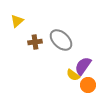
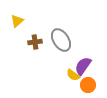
gray ellipse: rotated 15 degrees clockwise
